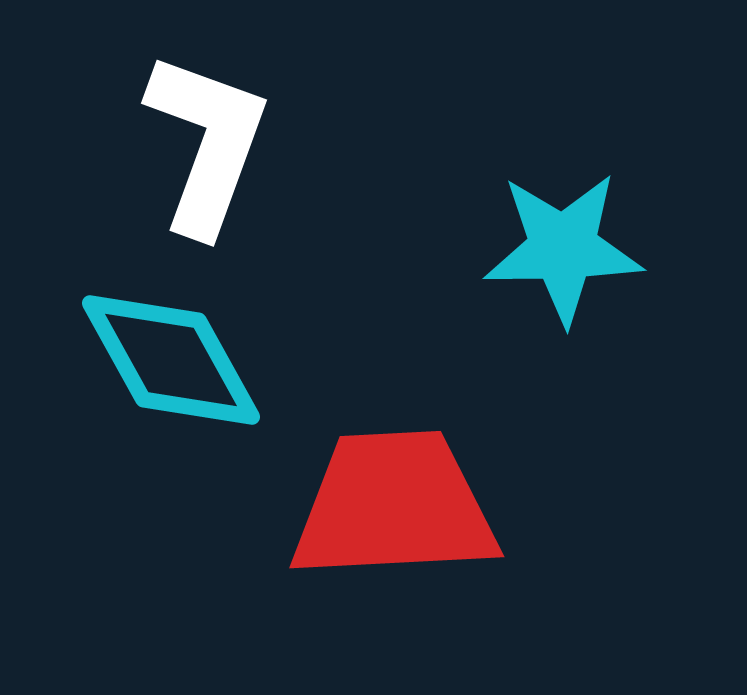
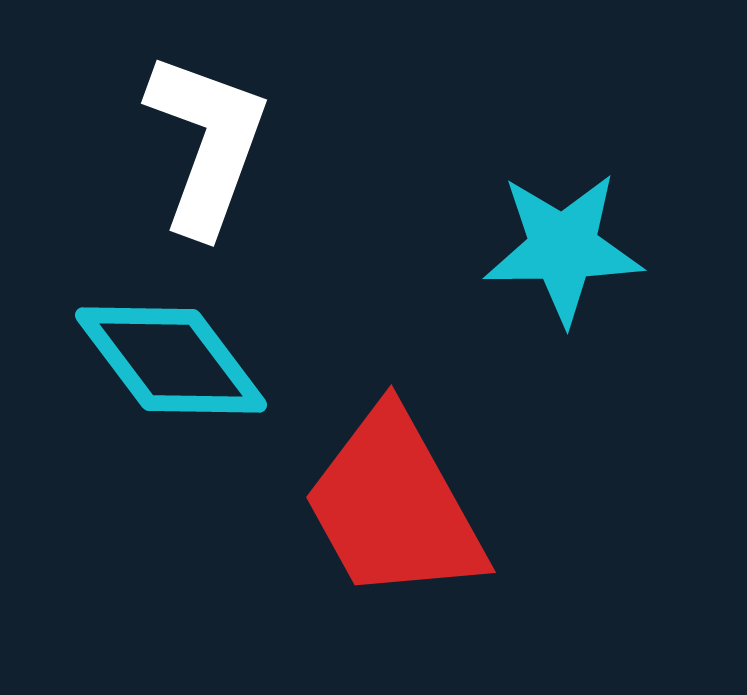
cyan diamond: rotated 8 degrees counterclockwise
red trapezoid: rotated 116 degrees counterclockwise
